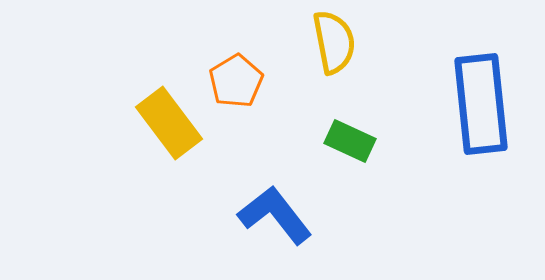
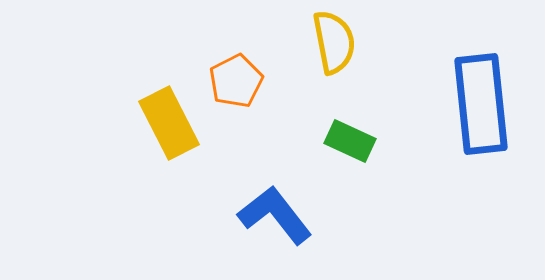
orange pentagon: rotated 4 degrees clockwise
yellow rectangle: rotated 10 degrees clockwise
